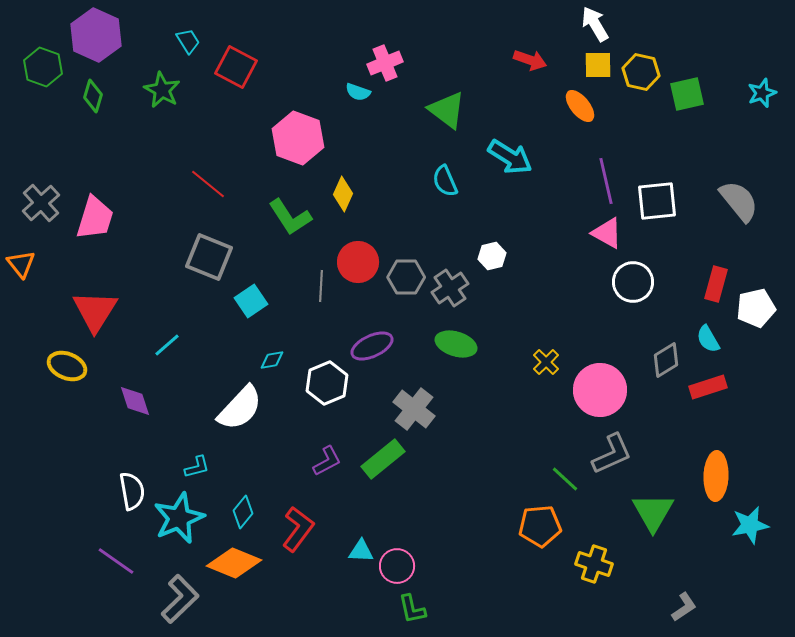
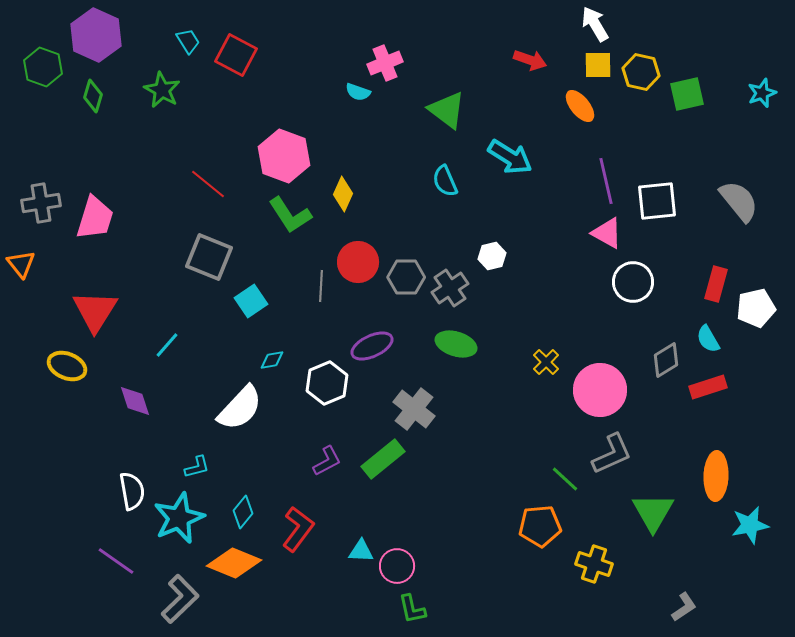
red square at (236, 67): moved 12 px up
pink hexagon at (298, 138): moved 14 px left, 18 px down
gray cross at (41, 203): rotated 33 degrees clockwise
green L-shape at (290, 217): moved 2 px up
cyan line at (167, 345): rotated 8 degrees counterclockwise
